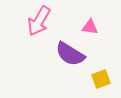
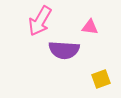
pink arrow: moved 1 px right
purple semicircle: moved 6 px left, 4 px up; rotated 28 degrees counterclockwise
